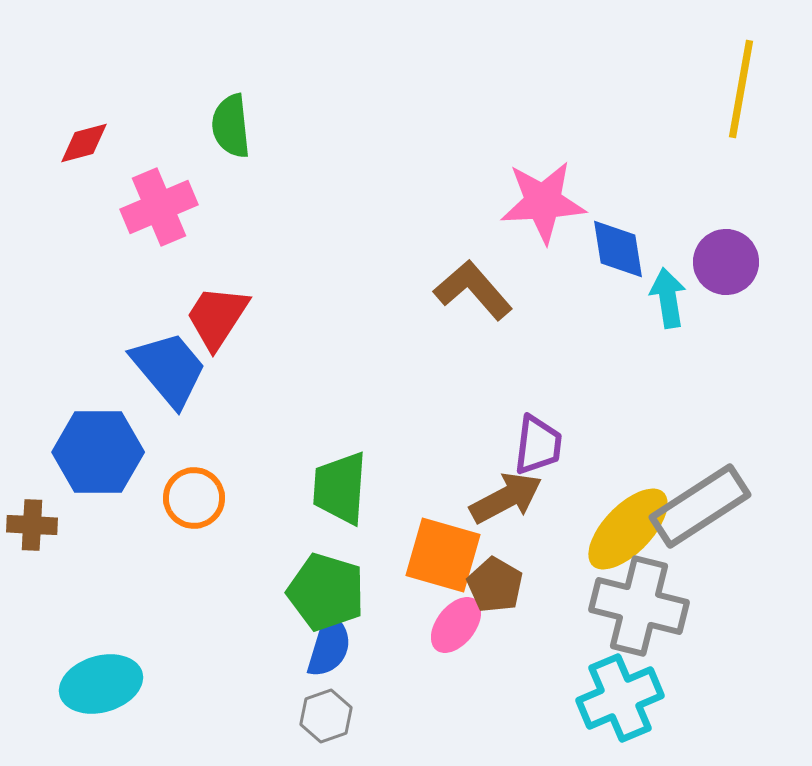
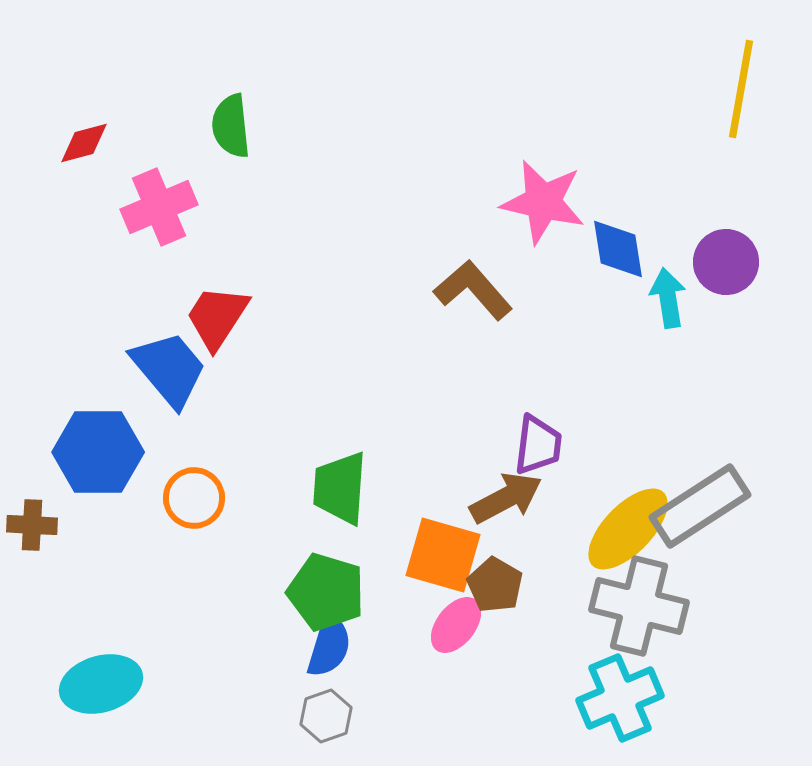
pink star: rotated 16 degrees clockwise
